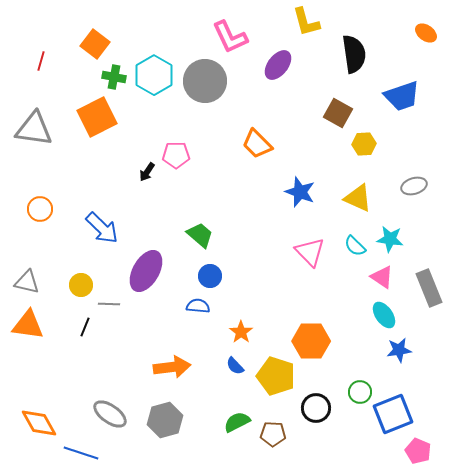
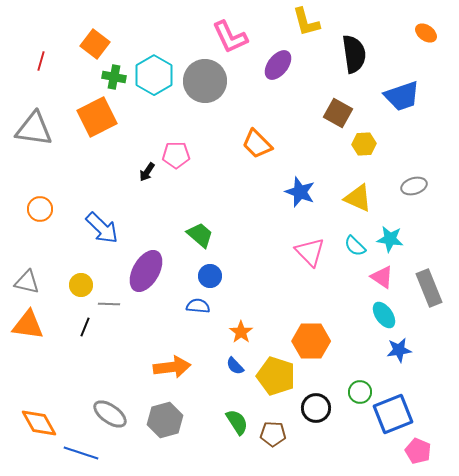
green semicircle at (237, 422): rotated 84 degrees clockwise
